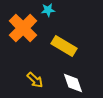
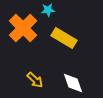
yellow rectangle: moved 8 px up
